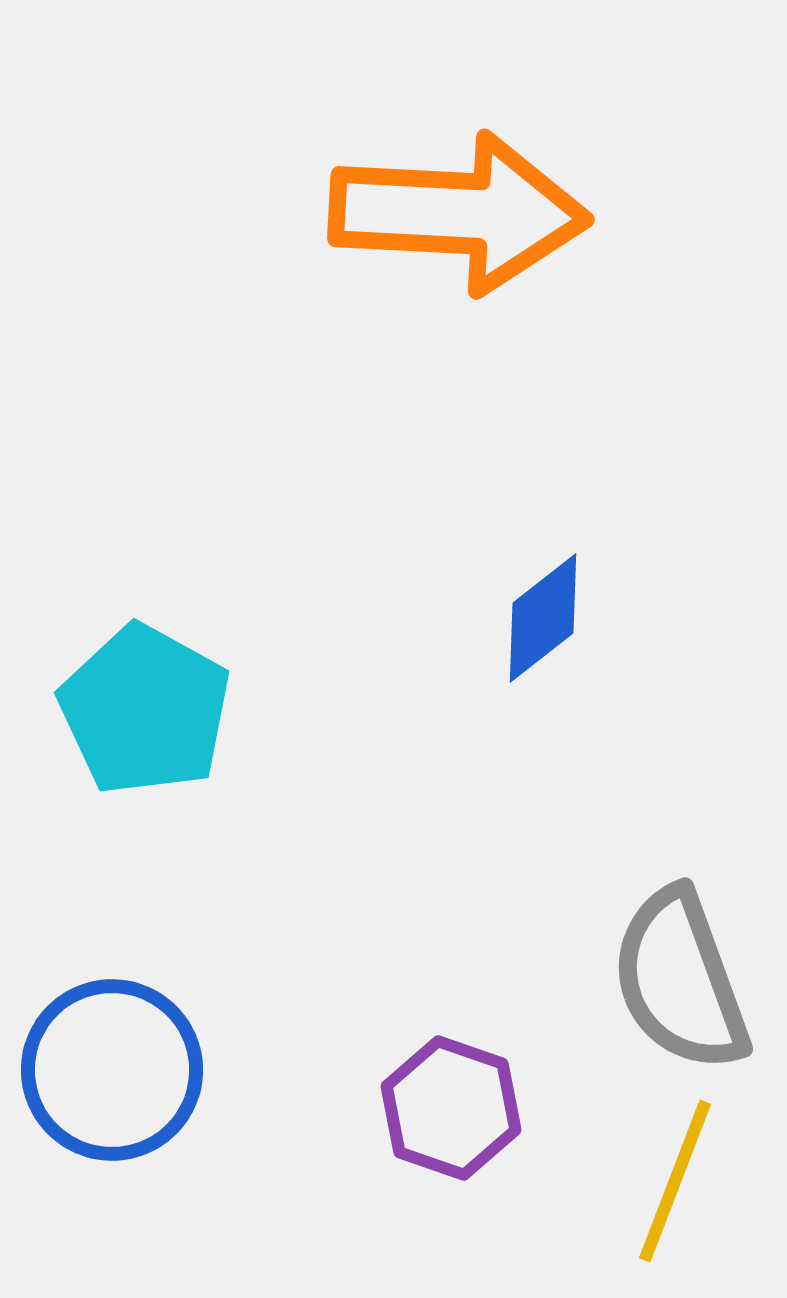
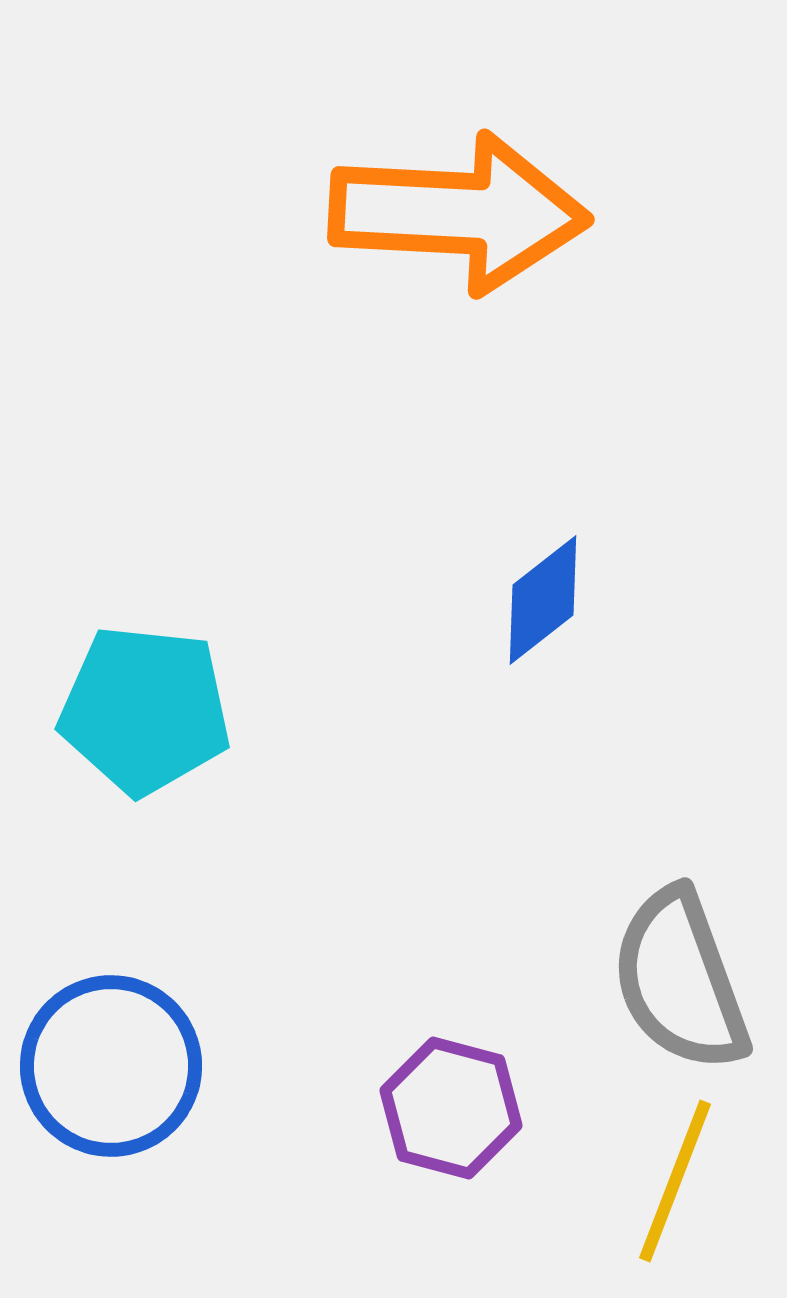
blue diamond: moved 18 px up
cyan pentagon: rotated 23 degrees counterclockwise
blue circle: moved 1 px left, 4 px up
purple hexagon: rotated 4 degrees counterclockwise
